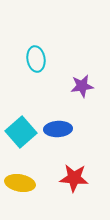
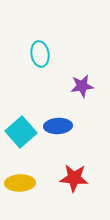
cyan ellipse: moved 4 px right, 5 px up
blue ellipse: moved 3 px up
yellow ellipse: rotated 12 degrees counterclockwise
